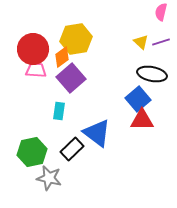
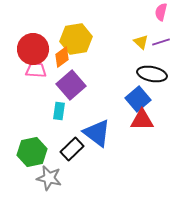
purple square: moved 7 px down
